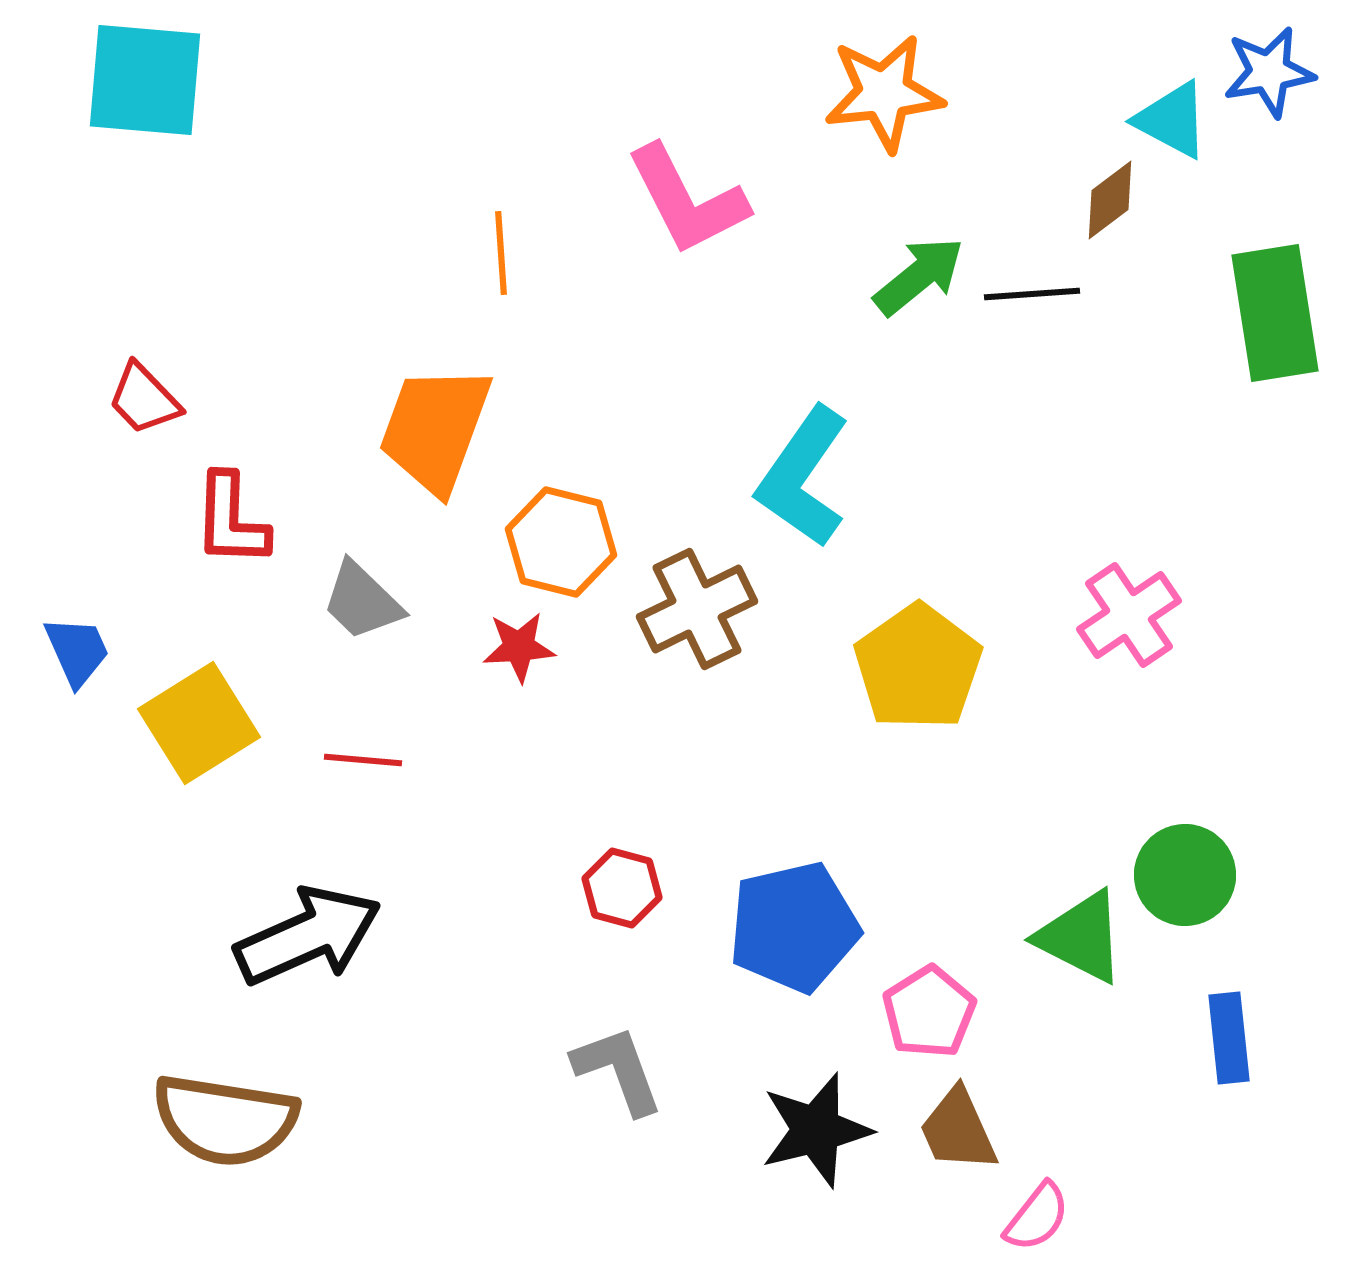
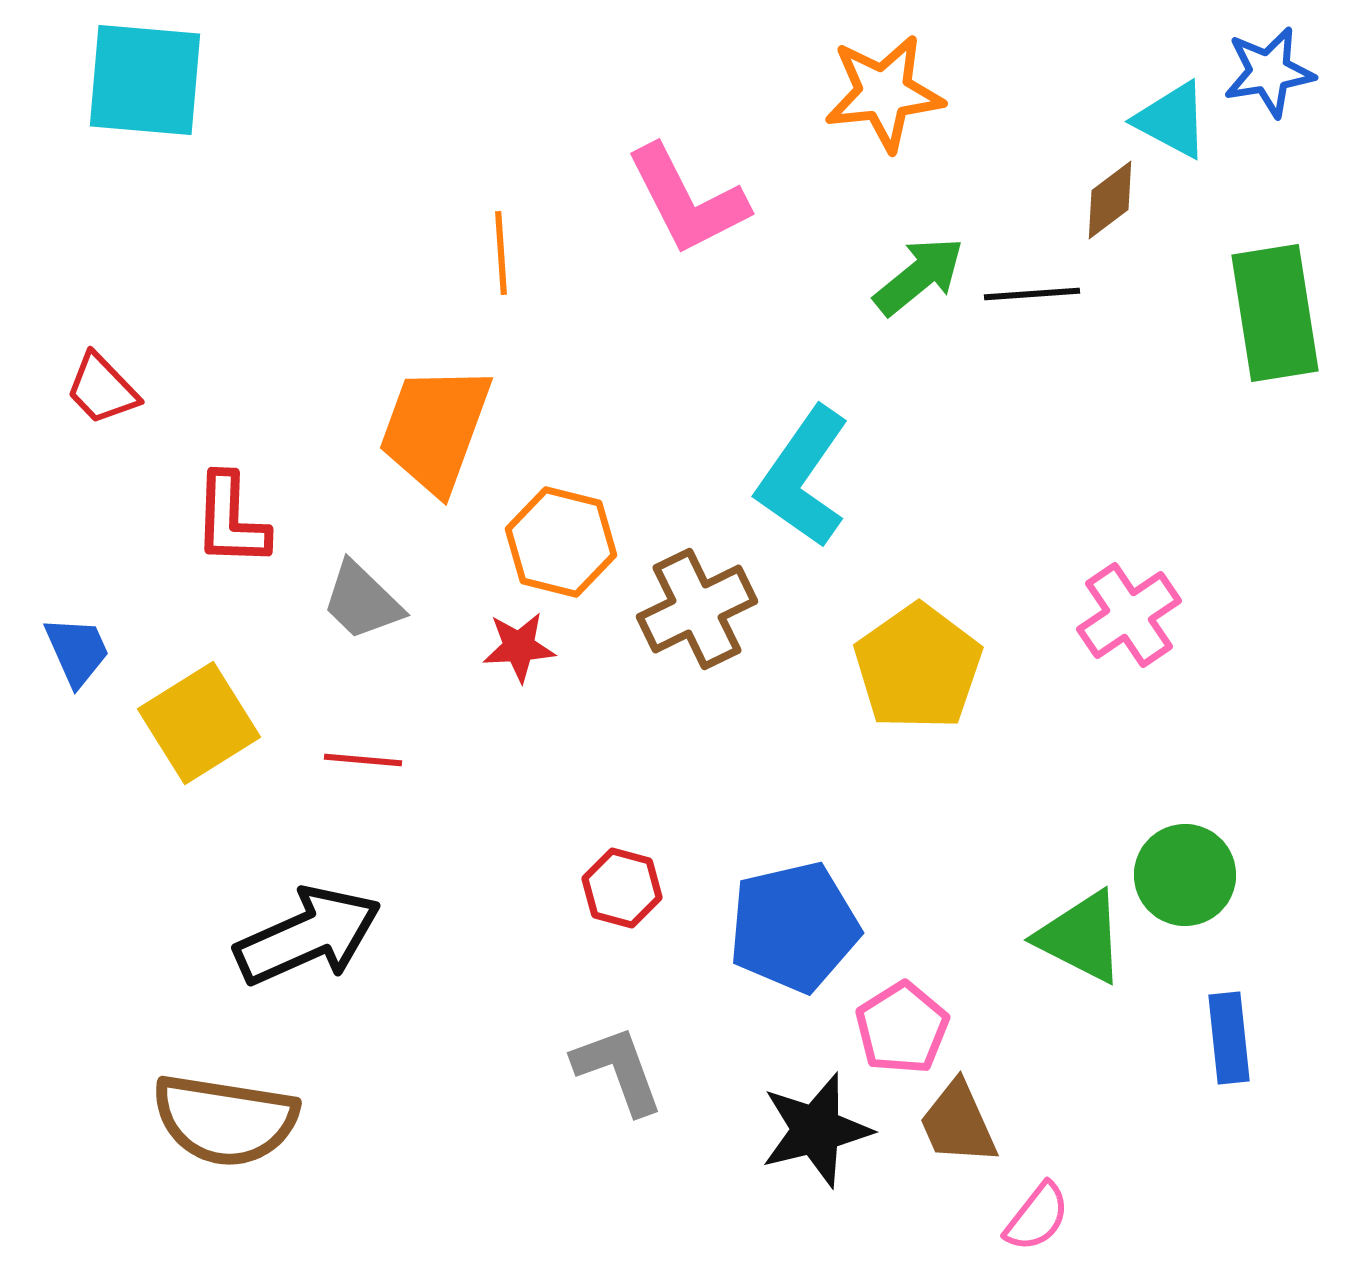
red trapezoid: moved 42 px left, 10 px up
pink pentagon: moved 27 px left, 16 px down
brown trapezoid: moved 7 px up
